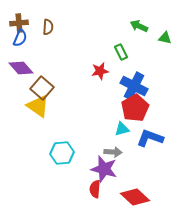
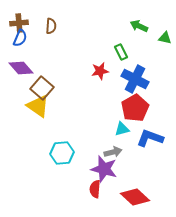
brown semicircle: moved 3 px right, 1 px up
blue cross: moved 1 px right, 7 px up
gray arrow: rotated 18 degrees counterclockwise
